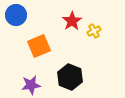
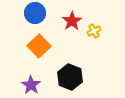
blue circle: moved 19 px right, 2 px up
orange square: rotated 20 degrees counterclockwise
purple star: rotated 30 degrees counterclockwise
